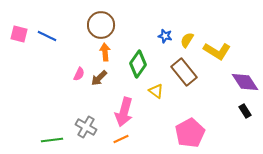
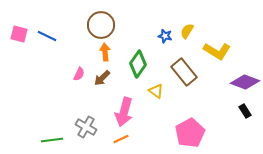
yellow semicircle: moved 9 px up
brown arrow: moved 3 px right
purple diamond: rotated 36 degrees counterclockwise
